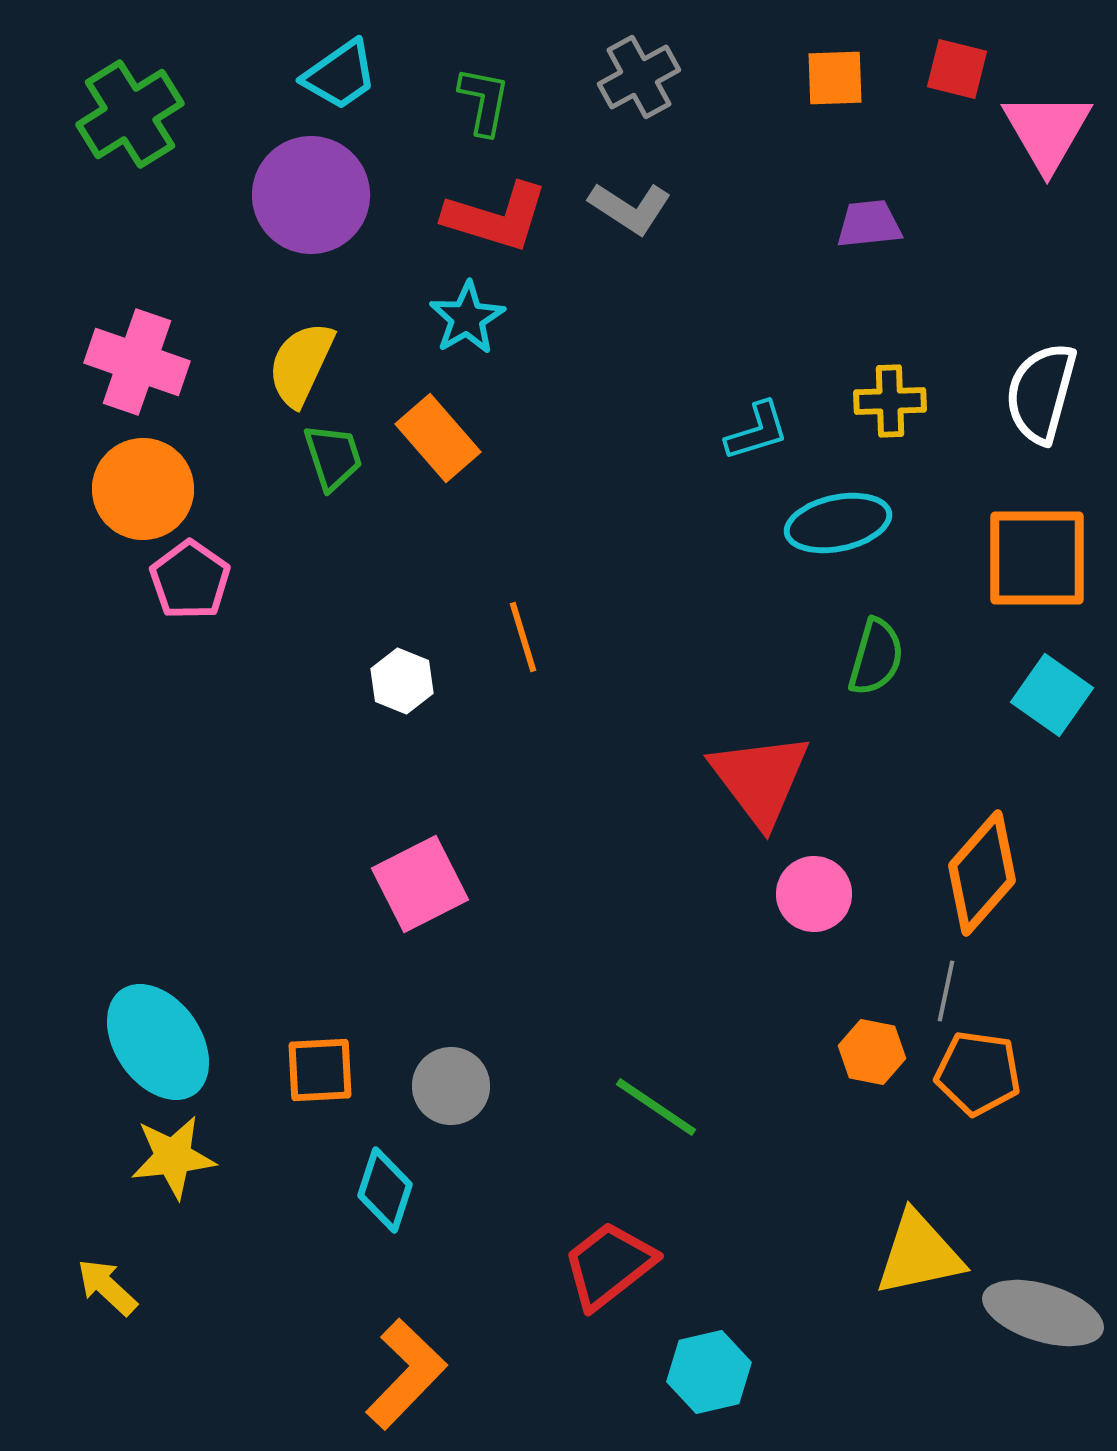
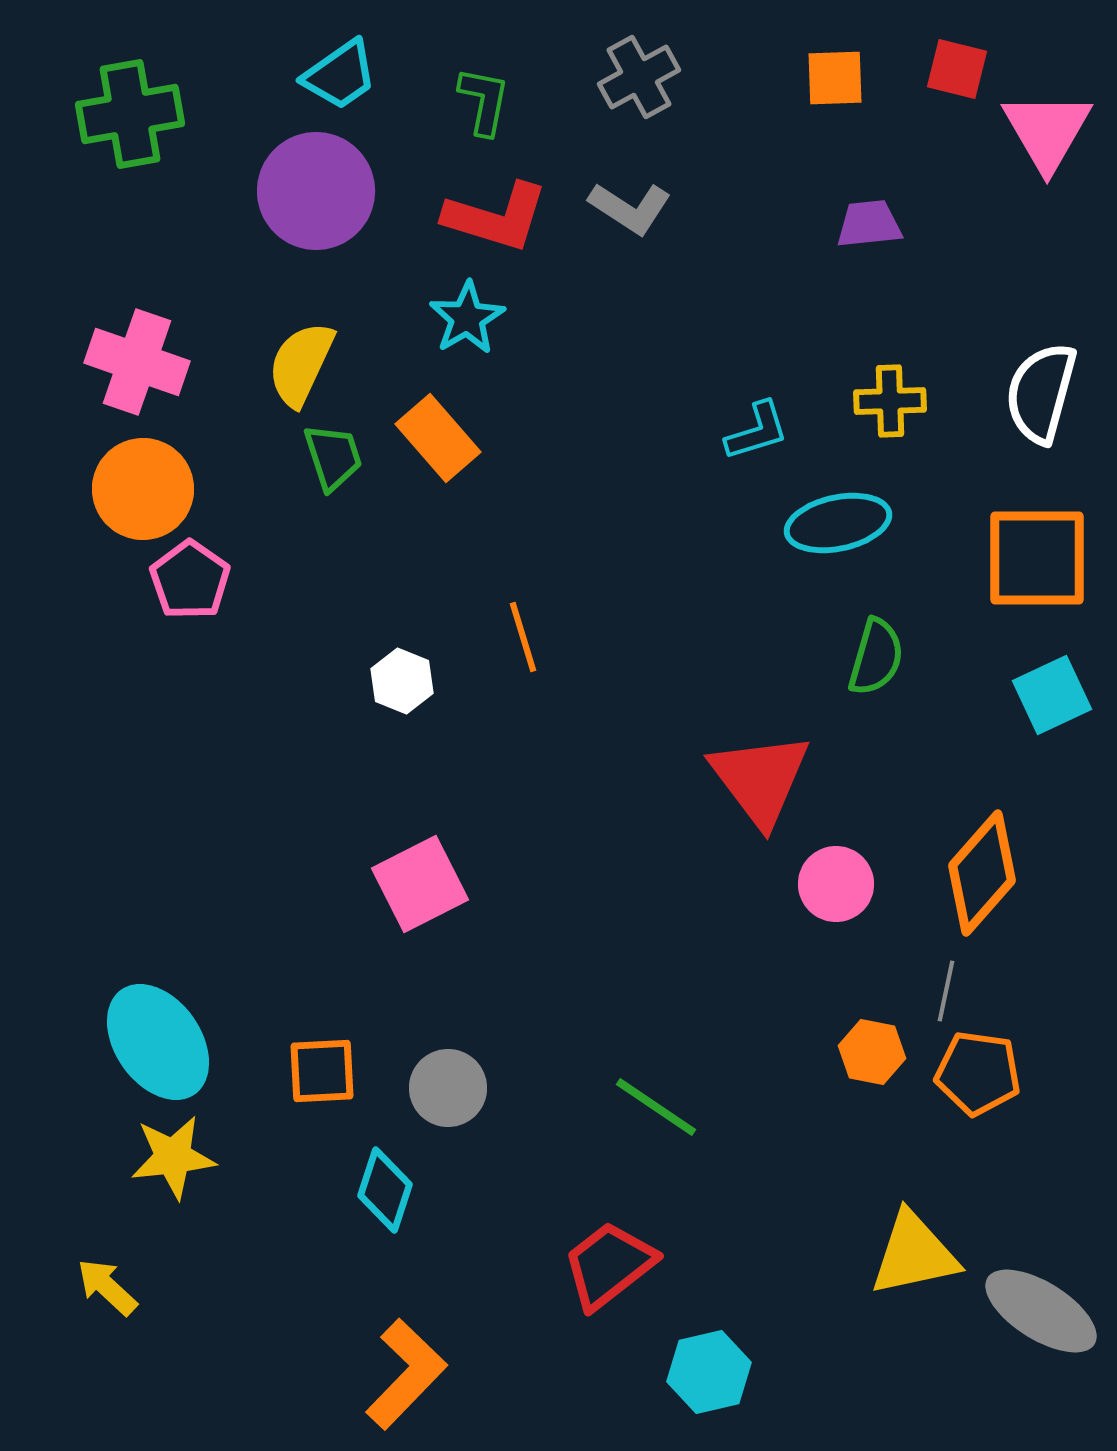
green cross at (130, 114): rotated 22 degrees clockwise
purple circle at (311, 195): moved 5 px right, 4 px up
cyan square at (1052, 695): rotated 30 degrees clockwise
pink circle at (814, 894): moved 22 px right, 10 px up
orange square at (320, 1070): moved 2 px right, 1 px down
gray circle at (451, 1086): moved 3 px left, 2 px down
yellow triangle at (919, 1254): moved 5 px left
gray ellipse at (1043, 1313): moved 2 px left, 2 px up; rotated 15 degrees clockwise
